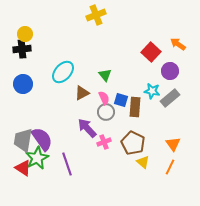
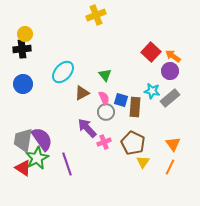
orange arrow: moved 5 px left, 12 px down
yellow triangle: rotated 24 degrees clockwise
